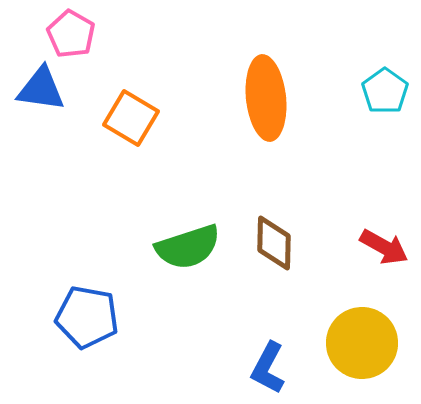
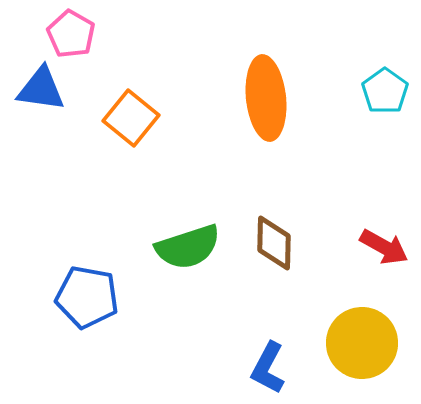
orange square: rotated 8 degrees clockwise
blue pentagon: moved 20 px up
